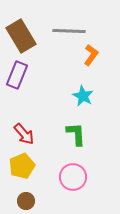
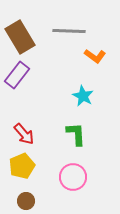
brown rectangle: moved 1 px left, 1 px down
orange L-shape: moved 4 px right, 1 px down; rotated 90 degrees clockwise
purple rectangle: rotated 16 degrees clockwise
